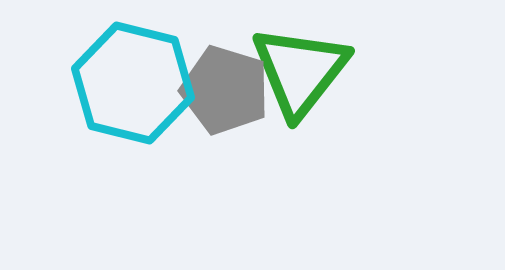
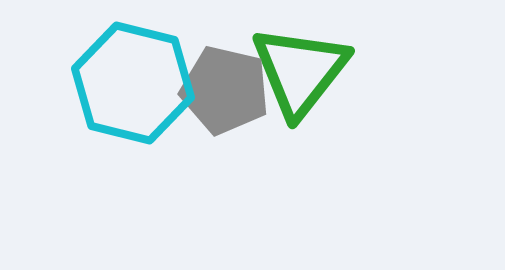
gray pentagon: rotated 4 degrees counterclockwise
